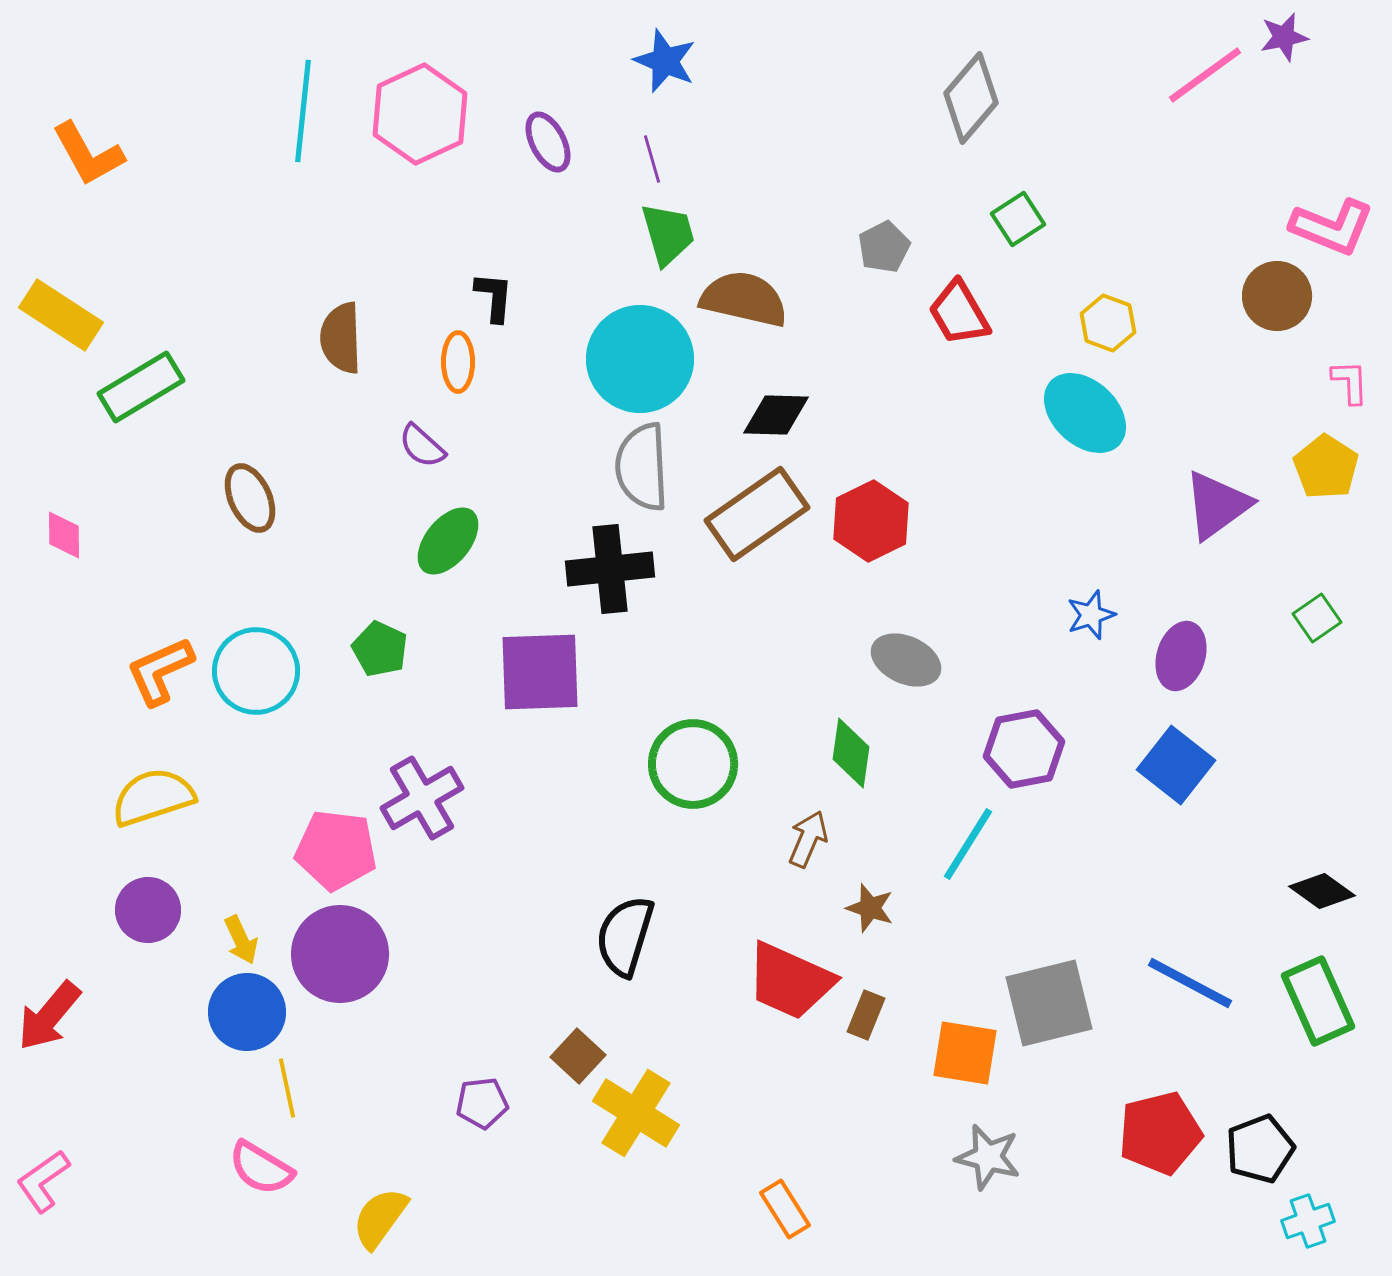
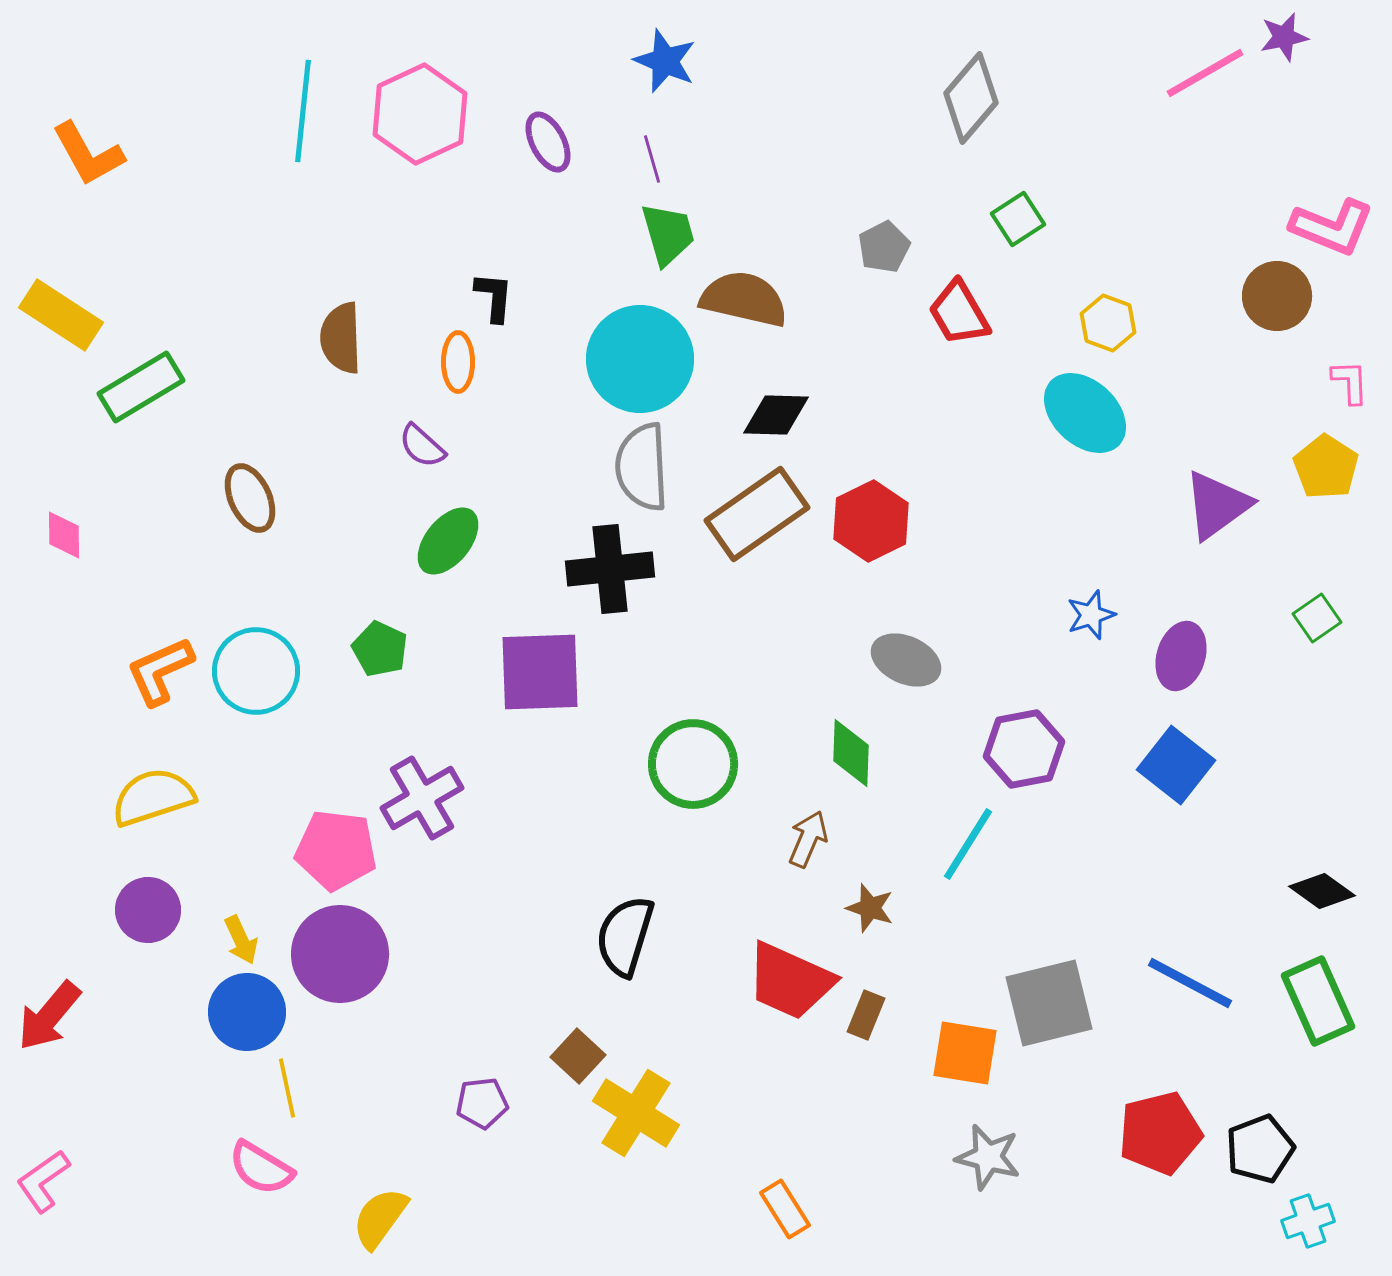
pink line at (1205, 75): moved 2 px up; rotated 6 degrees clockwise
green diamond at (851, 753): rotated 6 degrees counterclockwise
